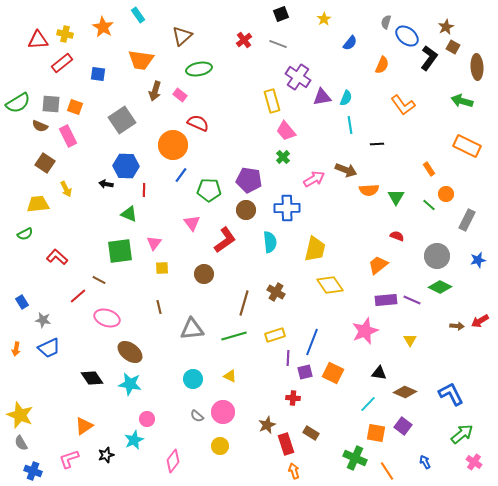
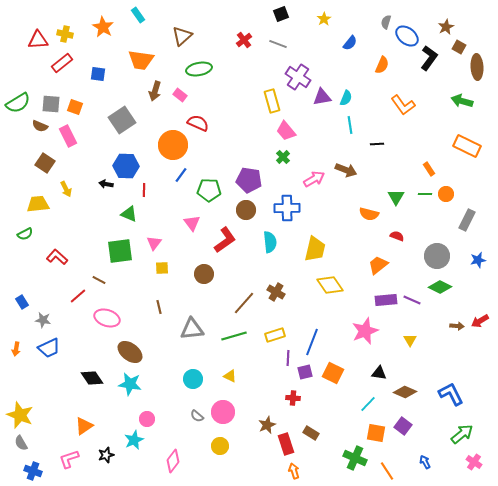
brown square at (453, 47): moved 6 px right
orange semicircle at (369, 190): moved 24 px down; rotated 18 degrees clockwise
green line at (429, 205): moved 4 px left, 11 px up; rotated 40 degrees counterclockwise
brown line at (244, 303): rotated 25 degrees clockwise
